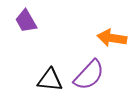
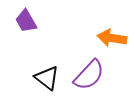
black triangle: moved 3 px left, 2 px up; rotated 32 degrees clockwise
